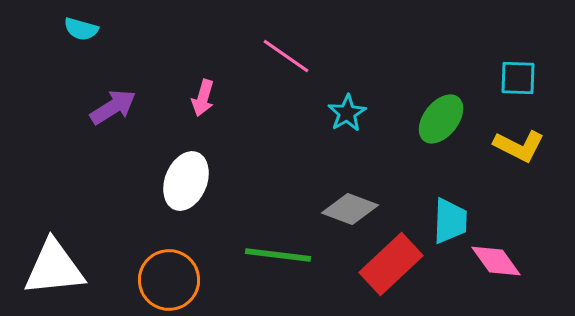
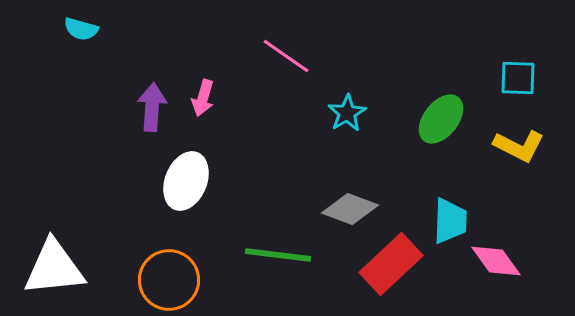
purple arrow: moved 39 px right; rotated 54 degrees counterclockwise
